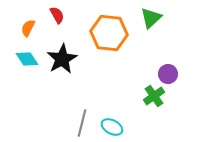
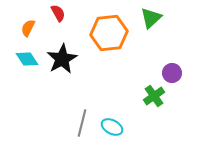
red semicircle: moved 1 px right, 2 px up
orange hexagon: rotated 12 degrees counterclockwise
purple circle: moved 4 px right, 1 px up
